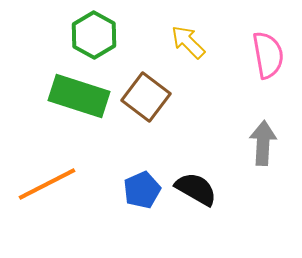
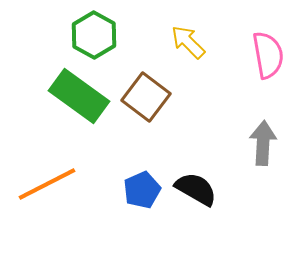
green rectangle: rotated 18 degrees clockwise
